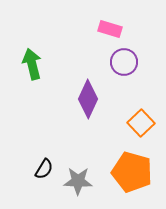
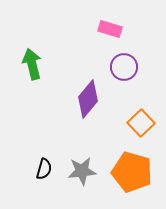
purple circle: moved 5 px down
purple diamond: rotated 15 degrees clockwise
black semicircle: rotated 15 degrees counterclockwise
gray star: moved 4 px right, 10 px up; rotated 8 degrees counterclockwise
